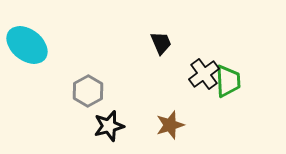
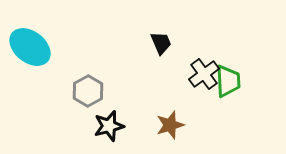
cyan ellipse: moved 3 px right, 2 px down
